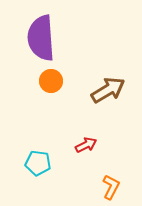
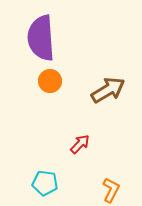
orange circle: moved 1 px left
red arrow: moved 6 px left, 1 px up; rotated 20 degrees counterclockwise
cyan pentagon: moved 7 px right, 20 px down
orange L-shape: moved 3 px down
